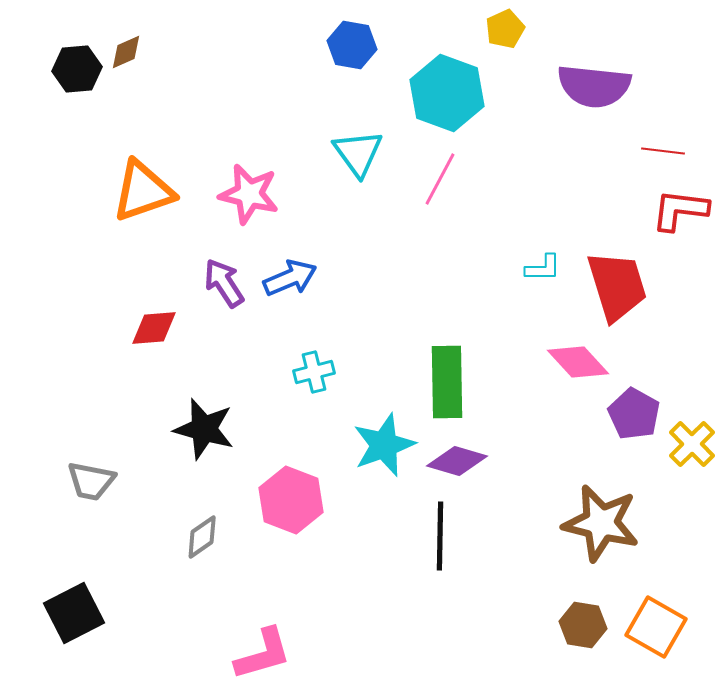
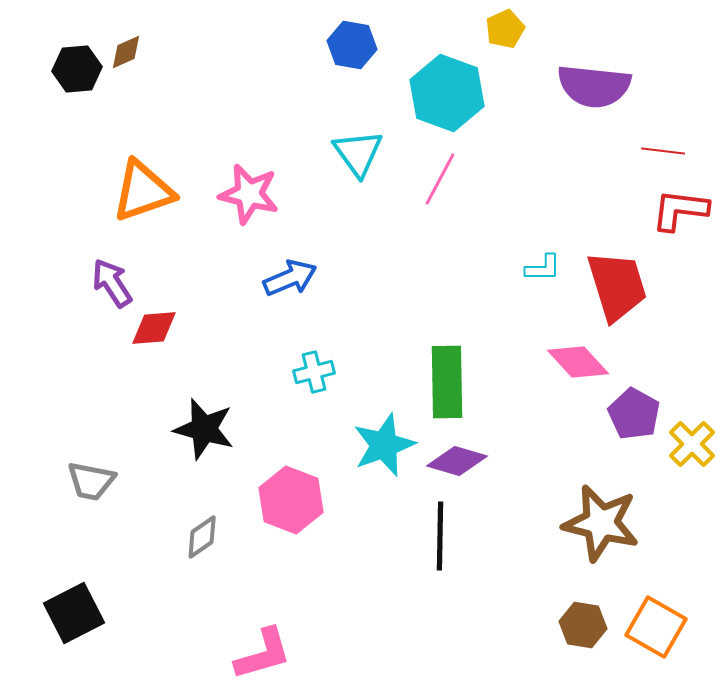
purple arrow: moved 112 px left
